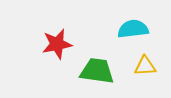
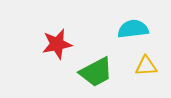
yellow triangle: moved 1 px right
green trapezoid: moved 1 px left, 1 px down; rotated 144 degrees clockwise
